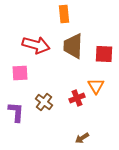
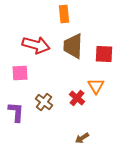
red cross: rotated 28 degrees counterclockwise
